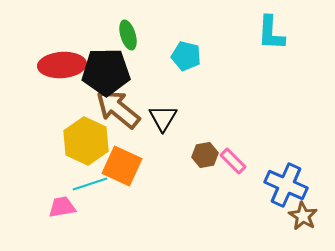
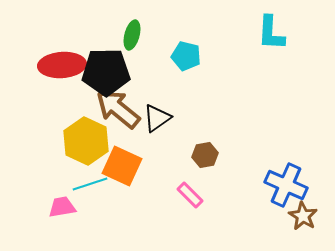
green ellipse: moved 4 px right; rotated 32 degrees clockwise
black triangle: moved 6 px left; rotated 24 degrees clockwise
pink rectangle: moved 43 px left, 34 px down
